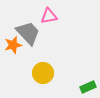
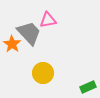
pink triangle: moved 1 px left, 4 px down
gray trapezoid: moved 1 px right
orange star: moved 1 px left, 1 px up; rotated 24 degrees counterclockwise
